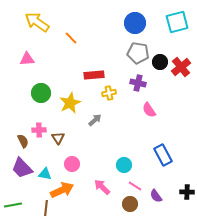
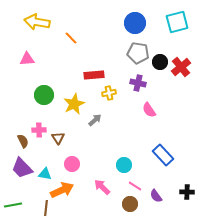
yellow arrow: rotated 25 degrees counterclockwise
green circle: moved 3 px right, 2 px down
yellow star: moved 4 px right, 1 px down
blue rectangle: rotated 15 degrees counterclockwise
